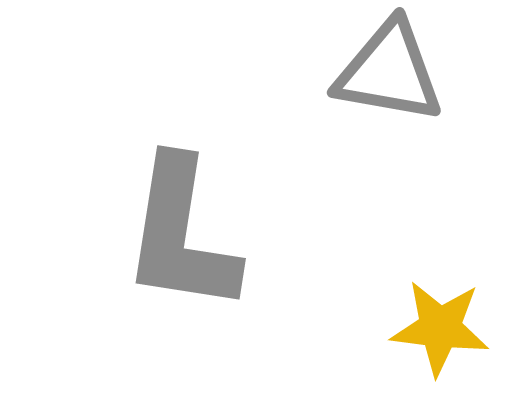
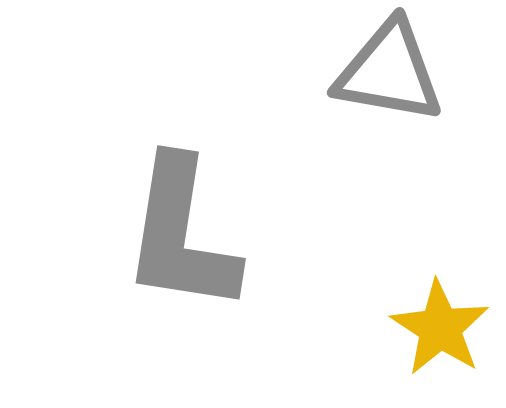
yellow star: rotated 26 degrees clockwise
